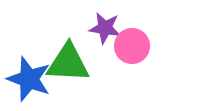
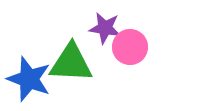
pink circle: moved 2 px left, 1 px down
green triangle: moved 3 px right
